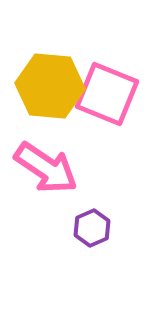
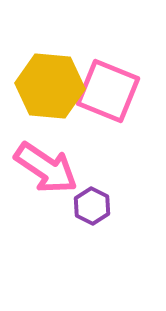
pink square: moved 1 px right, 3 px up
purple hexagon: moved 22 px up; rotated 9 degrees counterclockwise
